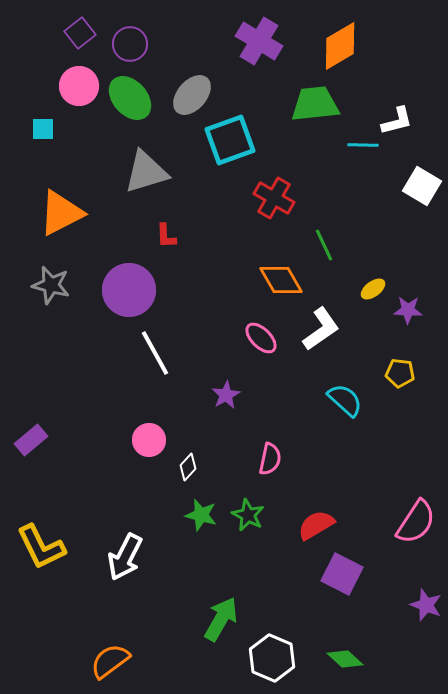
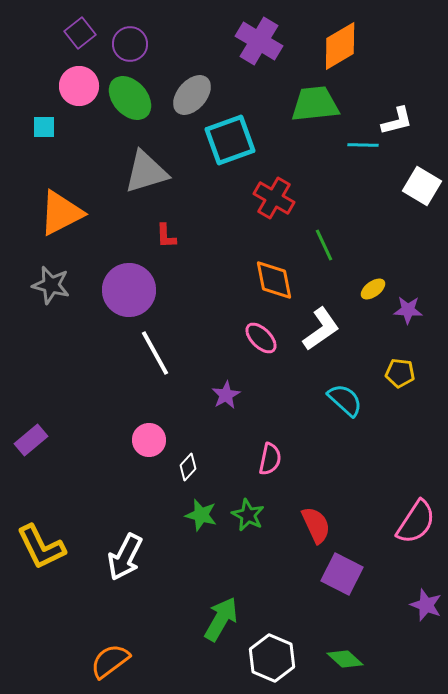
cyan square at (43, 129): moved 1 px right, 2 px up
orange diamond at (281, 280): moved 7 px left; rotated 18 degrees clockwise
red semicircle at (316, 525): rotated 96 degrees clockwise
